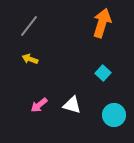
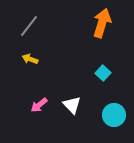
white triangle: rotated 30 degrees clockwise
